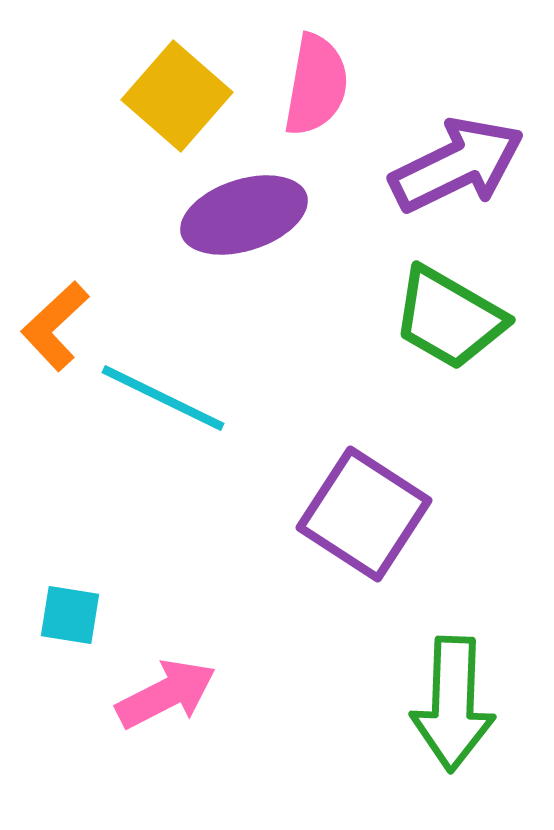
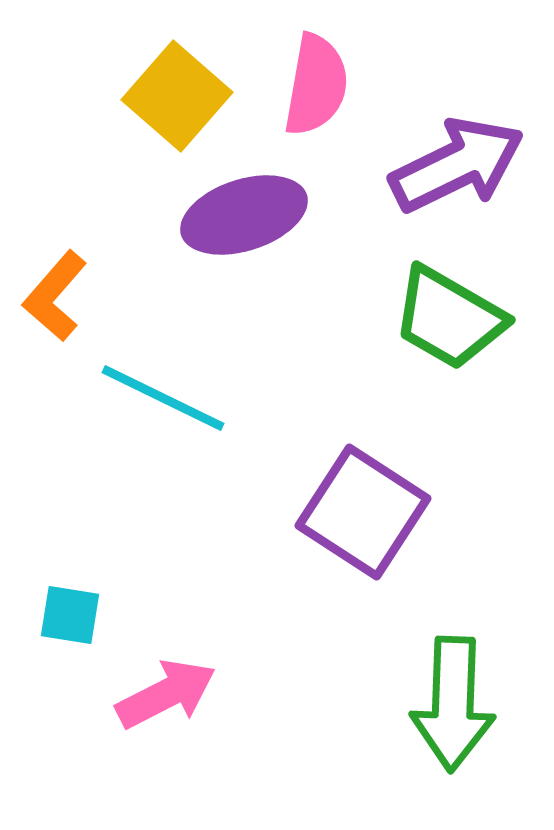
orange L-shape: moved 30 px up; rotated 6 degrees counterclockwise
purple square: moved 1 px left, 2 px up
